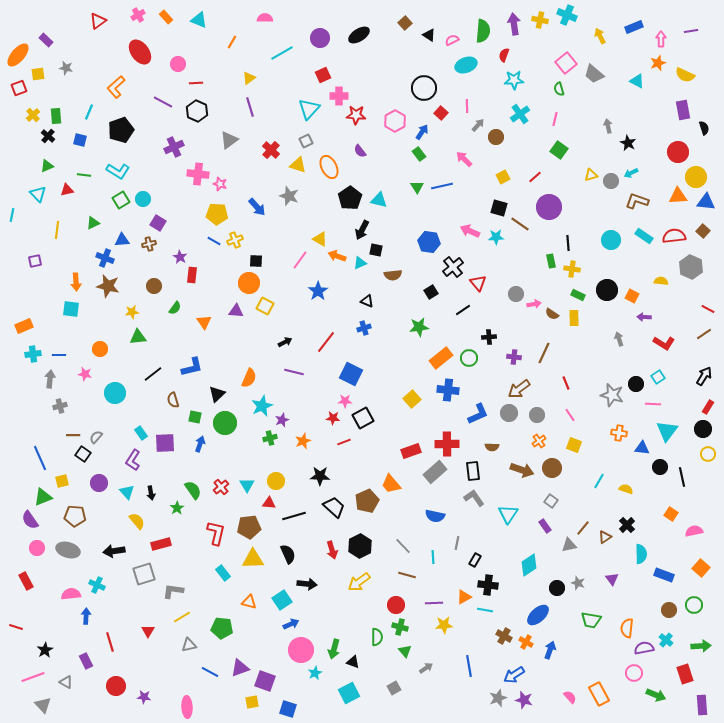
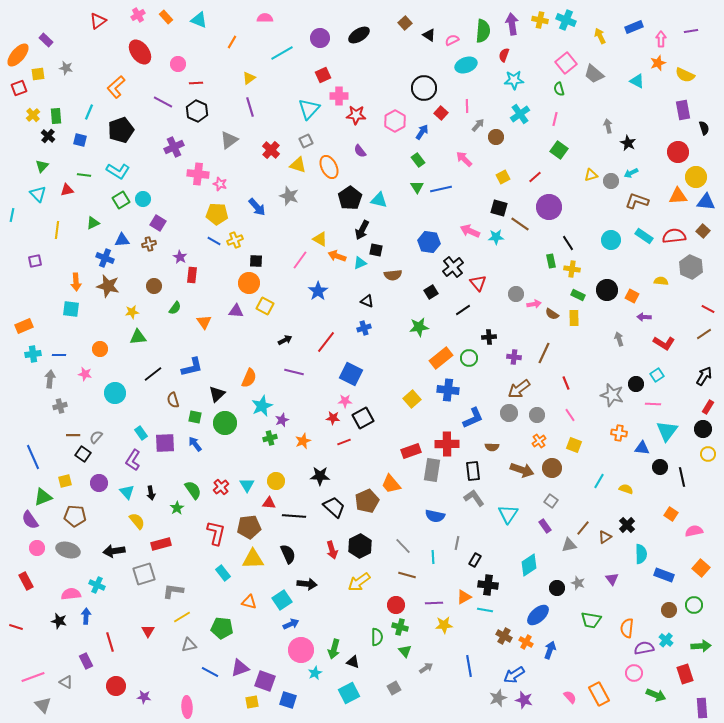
cyan cross at (567, 15): moved 1 px left, 5 px down
purple arrow at (514, 24): moved 2 px left
green rectangle at (419, 154): moved 1 px left, 6 px down
green triangle at (47, 166): moved 5 px left; rotated 24 degrees counterclockwise
blue line at (442, 186): moved 1 px left, 3 px down
black line at (568, 243): rotated 28 degrees counterclockwise
black arrow at (285, 342): moved 2 px up
cyan square at (658, 377): moved 1 px left, 2 px up
blue L-shape at (478, 414): moved 5 px left, 4 px down
blue arrow at (200, 444): moved 5 px left; rotated 56 degrees counterclockwise
blue line at (40, 458): moved 7 px left, 1 px up
gray rectangle at (435, 472): moved 3 px left, 2 px up; rotated 40 degrees counterclockwise
yellow square at (62, 481): moved 3 px right
black line at (294, 516): rotated 20 degrees clockwise
black star at (45, 650): moved 14 px right, 29 px up; rotated 28 degrees counterclockwise
purple rectangle at (702, 705): moved 3 px down
blue square at (288, 709): moved 9 px up
